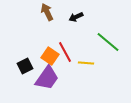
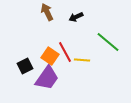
yellow line: moved 4 px left, 3 px up
